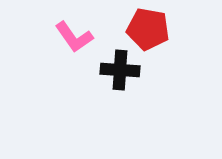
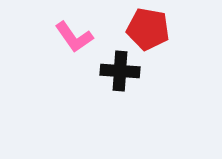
black cross: moved 1 px down
